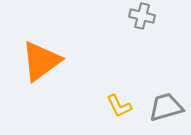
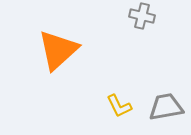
orange triangle: moved 17 px right, 11 px up; rotated 6 degrees counterclockwise
gray trapezoid: rotated 6 degrees clockwise
